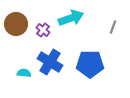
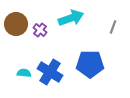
purple cross: moved 3 px left
blue cross: moved 10 px down
